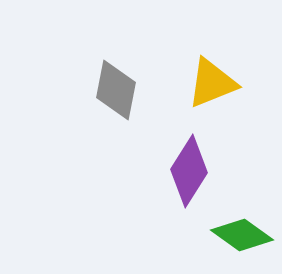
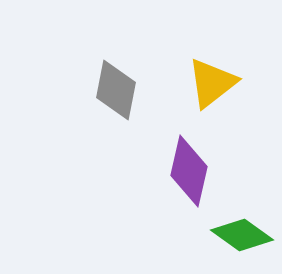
yellow triangle: rotated 16 degrees counterclockwise
purple diamond: rotated 20 degrees counterclockwise
